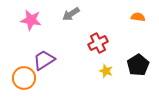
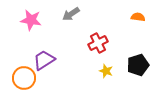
black pentagon: rotated 15 degrees clockwise
